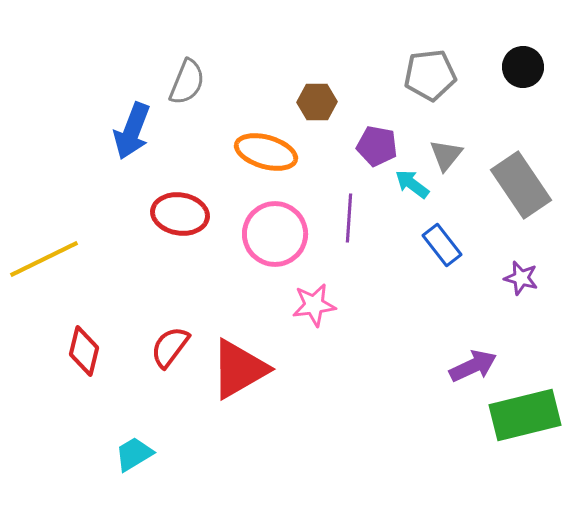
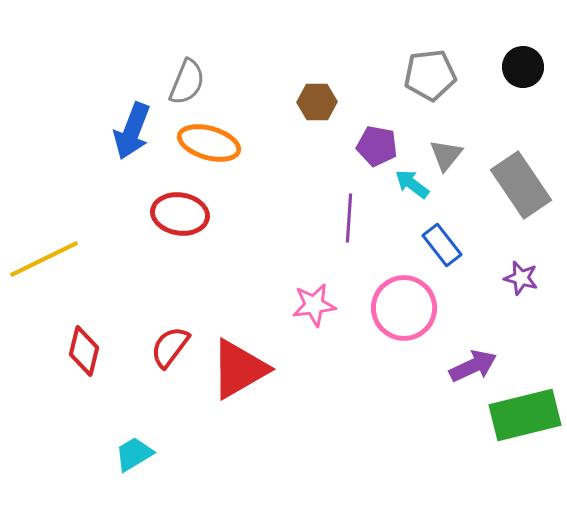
orange ellipse: moved 57 px left, 9 px up
pink circle: moved 129 px right, 74 px down
